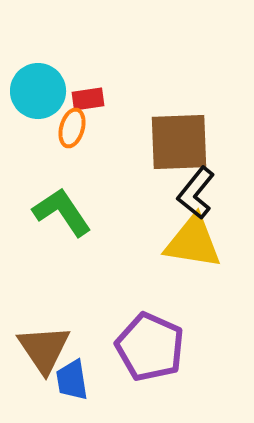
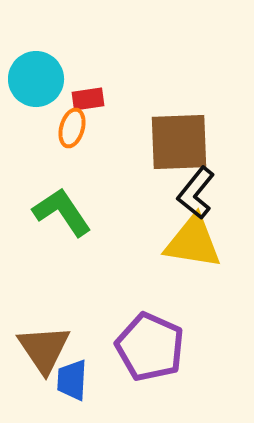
cyan circle: moved 2 px left, 12 px up
blue trapezoid: rotated 12 degrees clockwise
